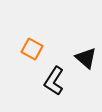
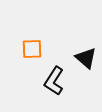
orange square: rotated 30 degrees counterclockwise
